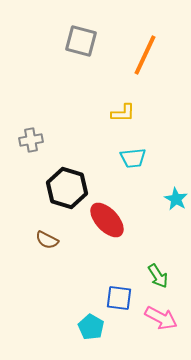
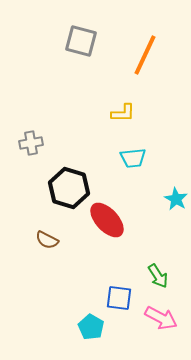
gray cross: moved 3 px down
black hexagon: moved 2 px right
